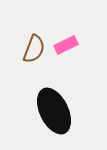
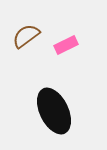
brown semicircle: moved 8 px left, 13 px up; rotated 148 degrees counterclockwise
